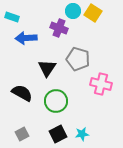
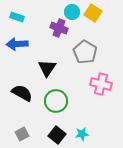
cyan circle: moved 1 px left, 1 px down
cyan rectangle: moved 5 px right
blue arrow: moved 9 px left, 6 px down
gray pentagon: moved 7 px right, 7 px up; rotated 15 degrees clockwise
black square: moved 1 px left, 1 px down; rotated 24 degrees counterclockwise
